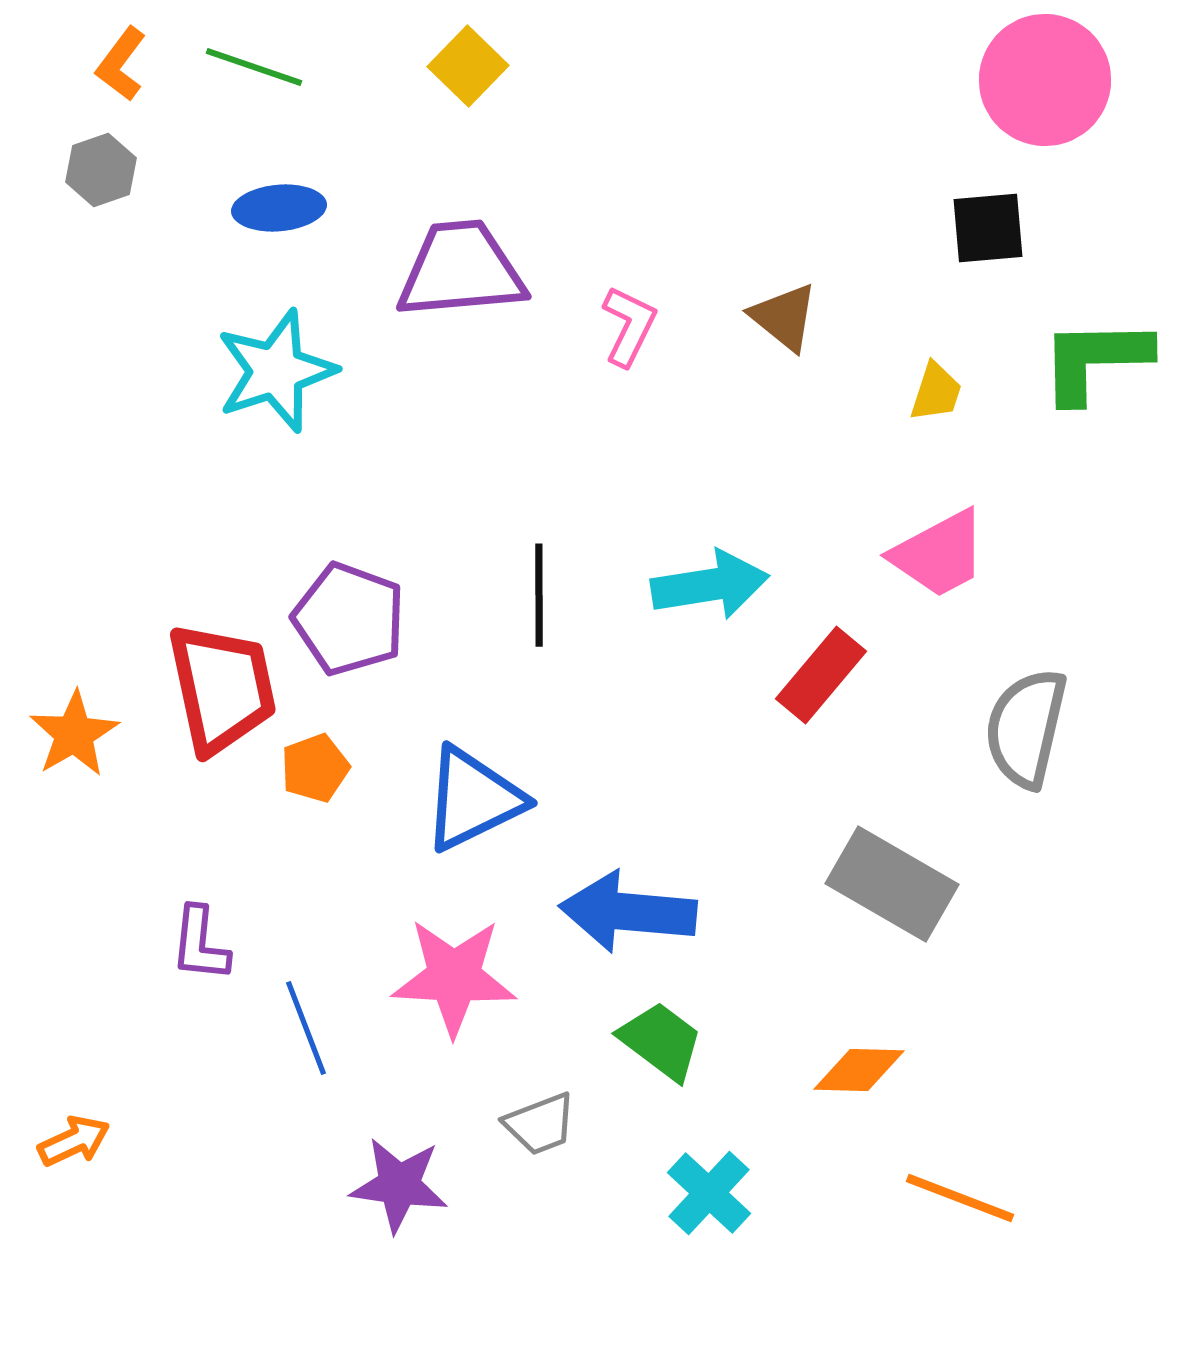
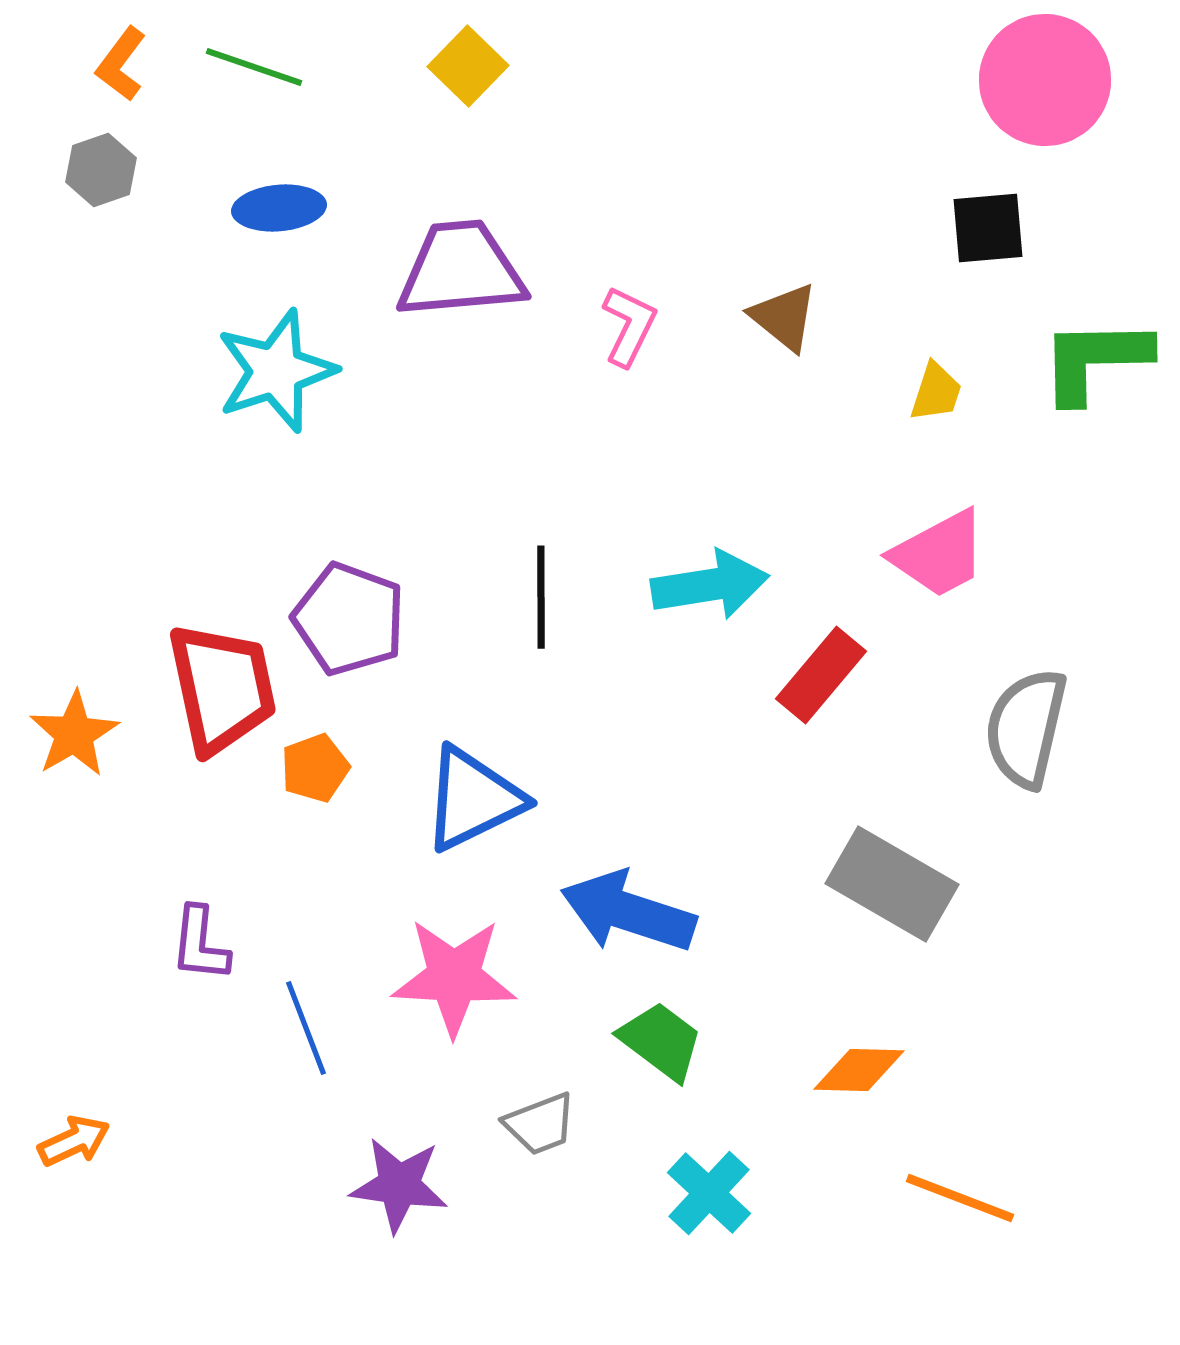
black line: moved 2 px right, 2 px down
blue arrow: rotated 13 degrees clockwise
